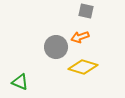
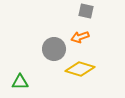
gray circle: moved 2 px left, 2 px down
yellow diamond: moved 3 px left, 2 px down
green triangle: rotated 24 degrees counterclockwise
